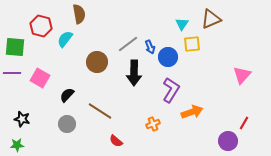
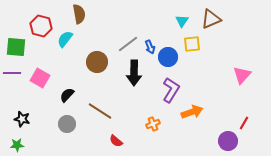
cyan triangle: moved 3 px up
green square: moved 1 px right
